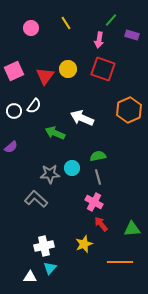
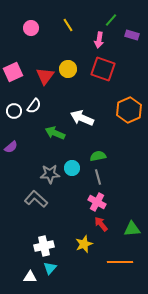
yellow line: moved 2 px right, 2 px down
pink square: moved 1 px left, 1 px down
pink cross: moved 3 px right
